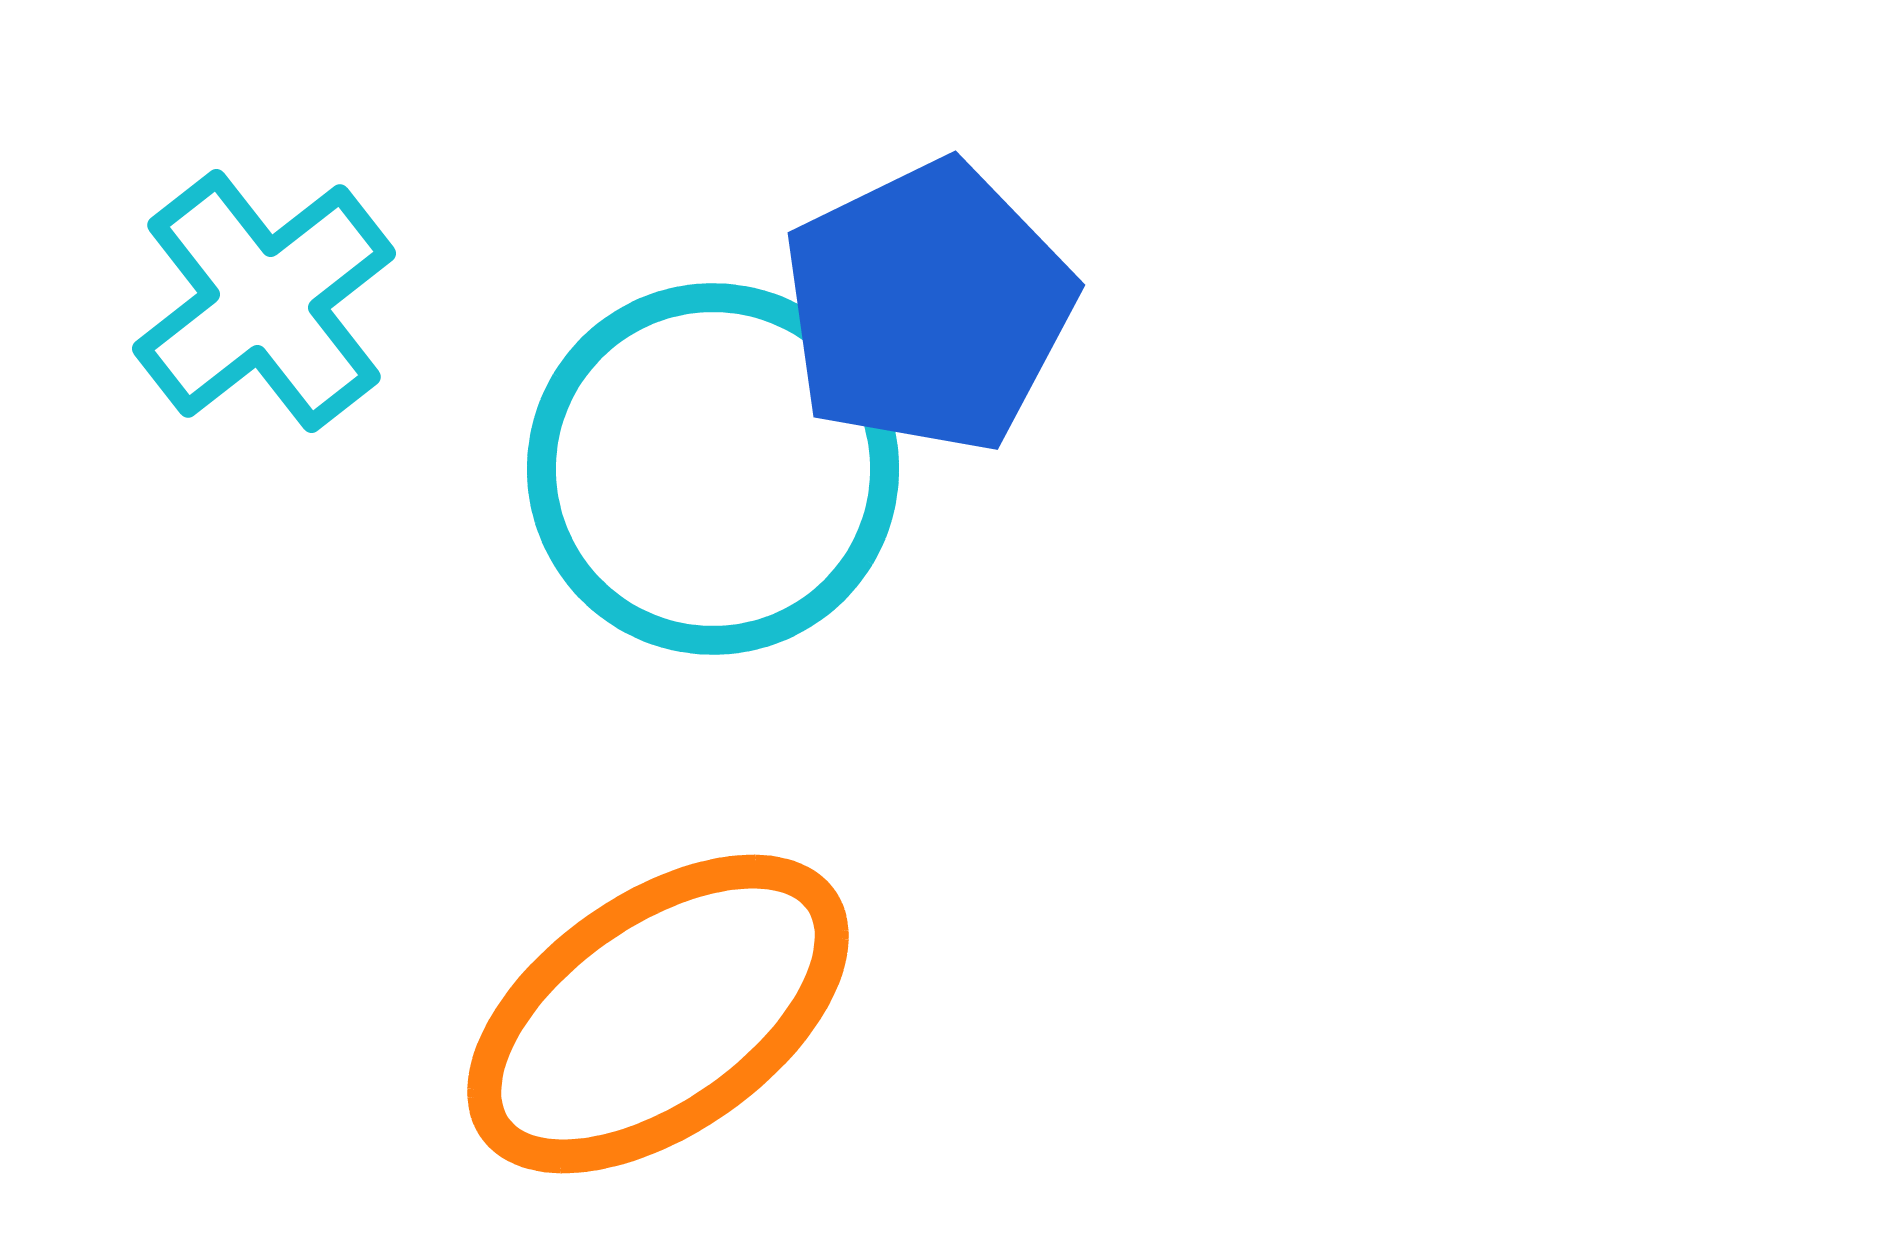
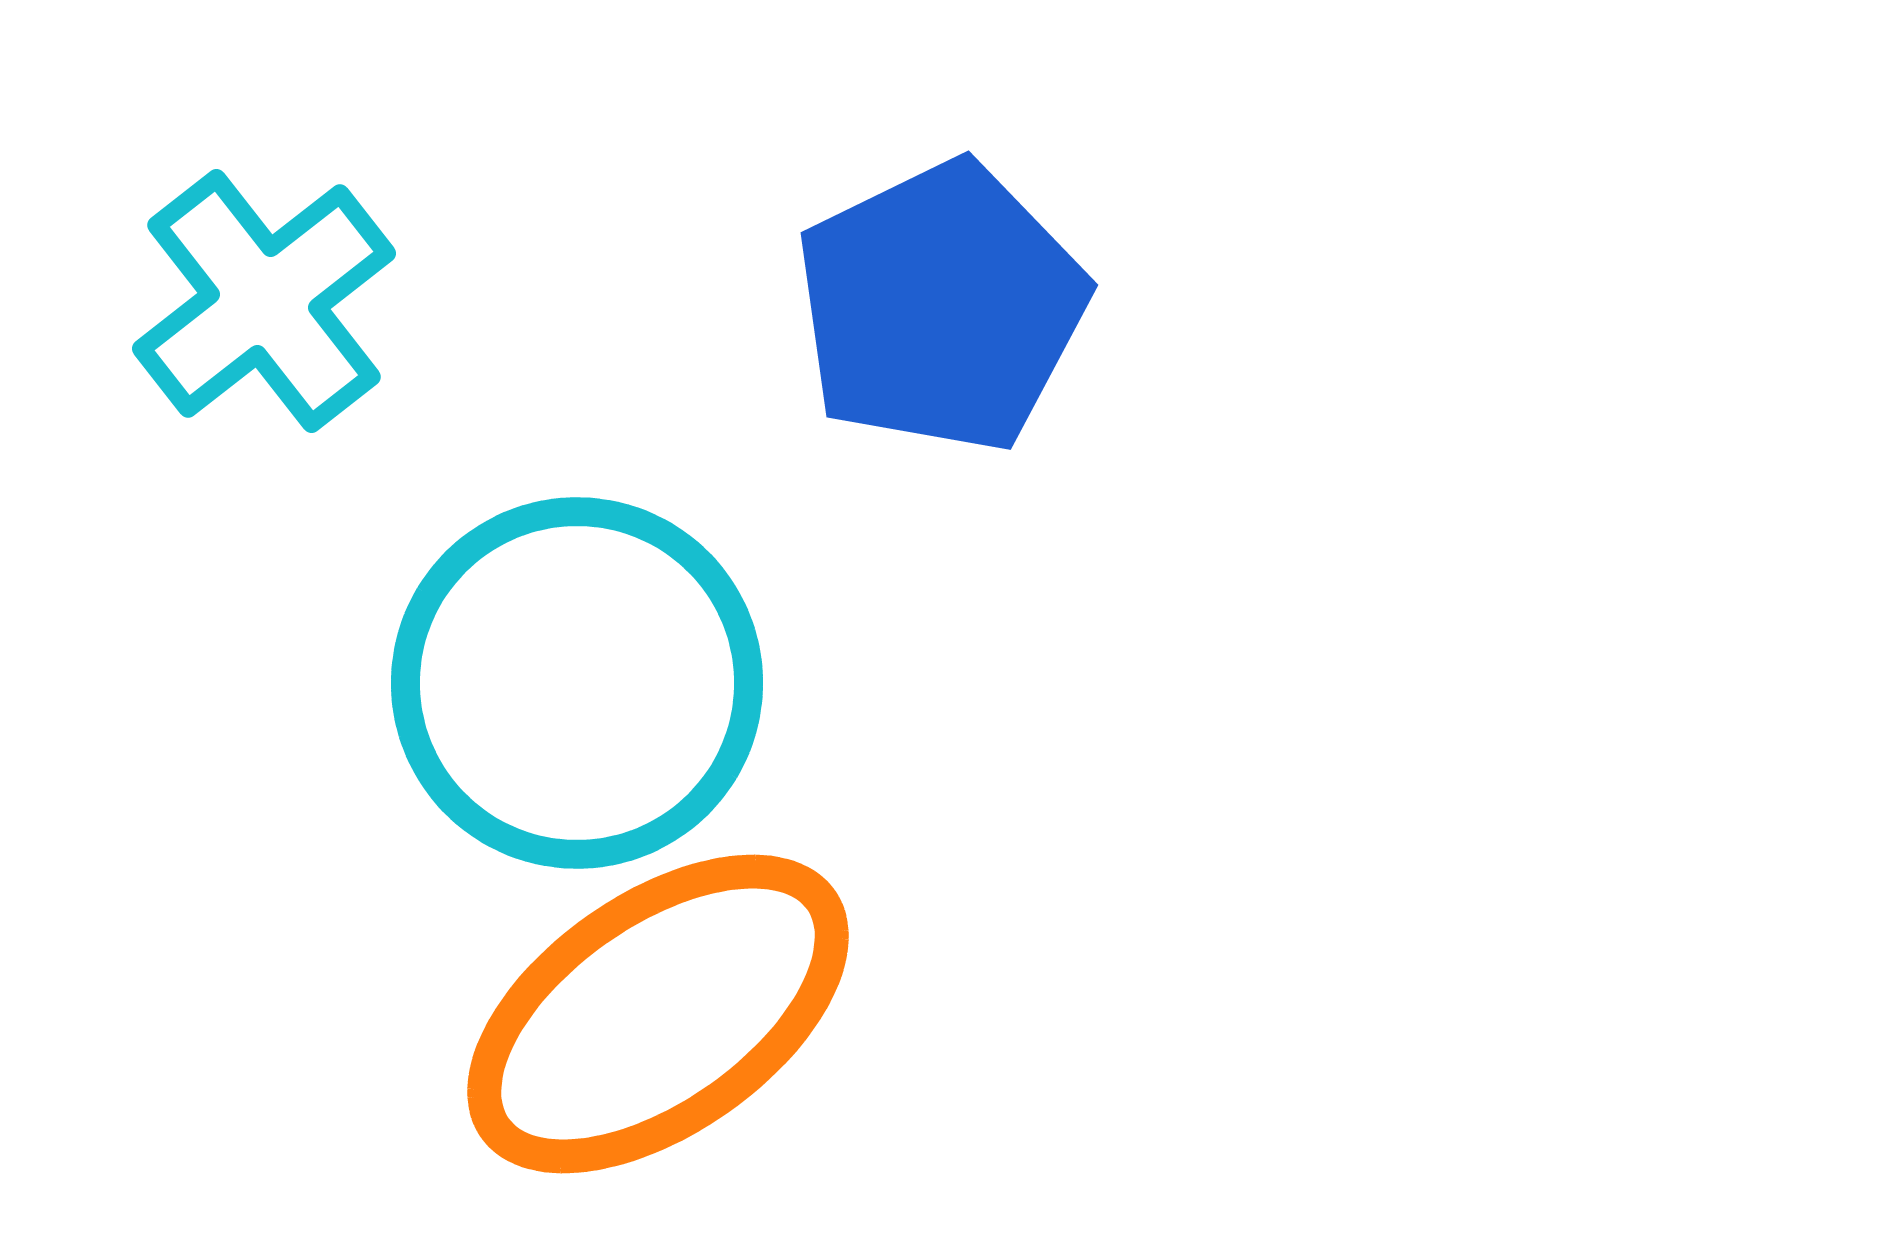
blue pentagon: moved 13 px right
cyan circle: moved 136 px left, 214 px down
